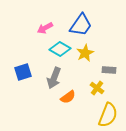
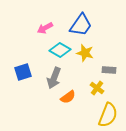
cyan diamond: moved 1 px down
yellow star: rotated 30 degrees counterclockwise
